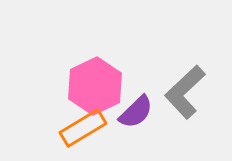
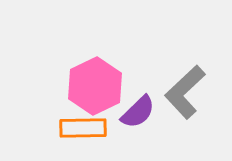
purple semicircle: moved 2 px right
orange rectangle: rotated 30 degrees clockwise
